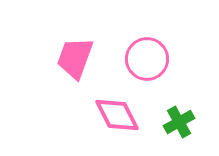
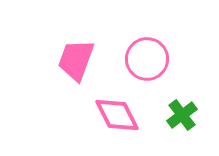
pink trapezoid: moved 1 px right, 2 px down
green cross: moved 3 px right, 7 px up; rotated 8 degrees counterclockwise
